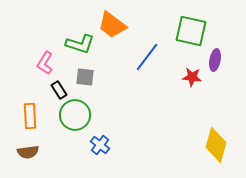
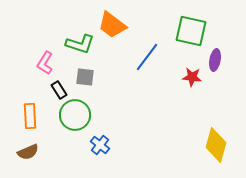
brown semicircle: rotated 15 degrees counterclockwise
